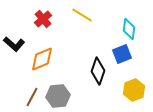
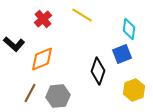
brown line: moved 2 px left, 4 px up
